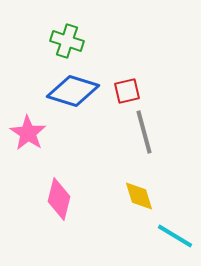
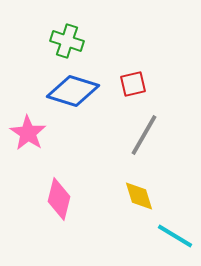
red square: moved 6 px right, 7 px up
gray line: moved 3 px down; rotated 45 degrees clockwise
